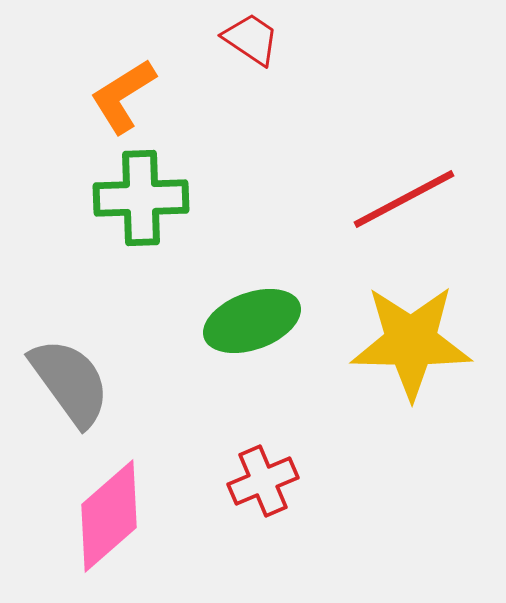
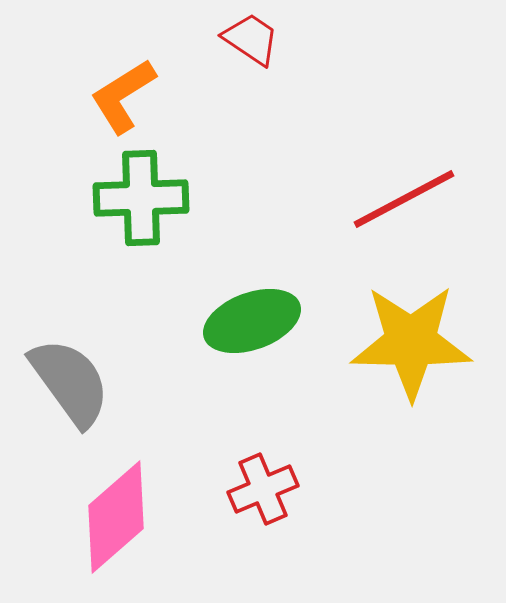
red cross: moved 8 px down
pink diamond: moved 7 px right, 1 px down
